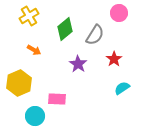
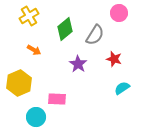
red star: rotated 21 degrees counterclockwise
cyan circle: moved 1 px right, 1 px down
